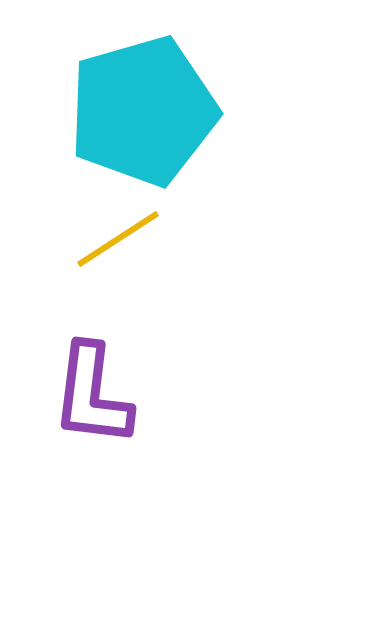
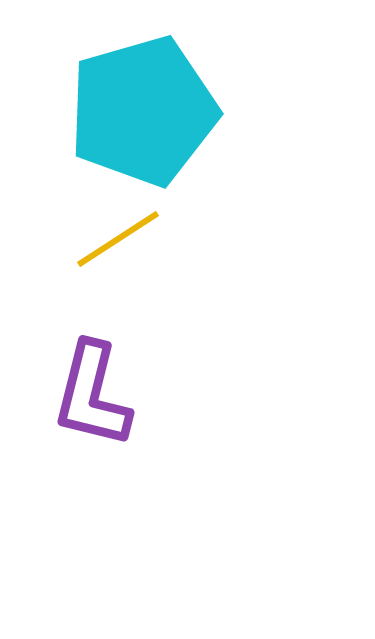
purple L-shape: rotated 7 degrees clockwise
